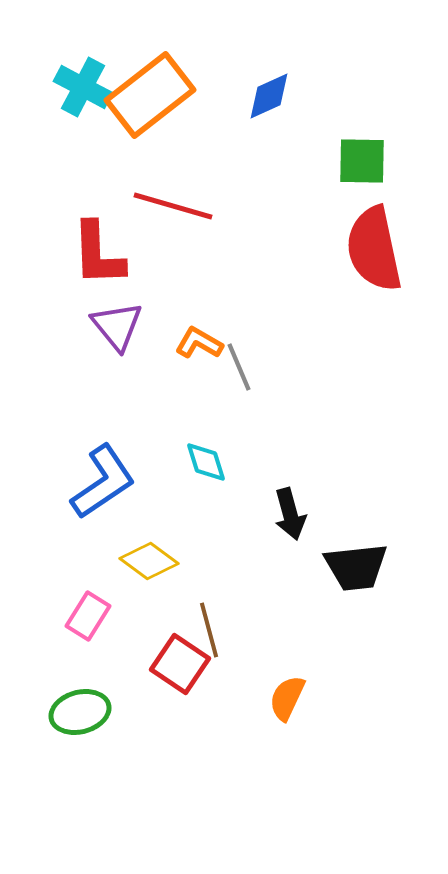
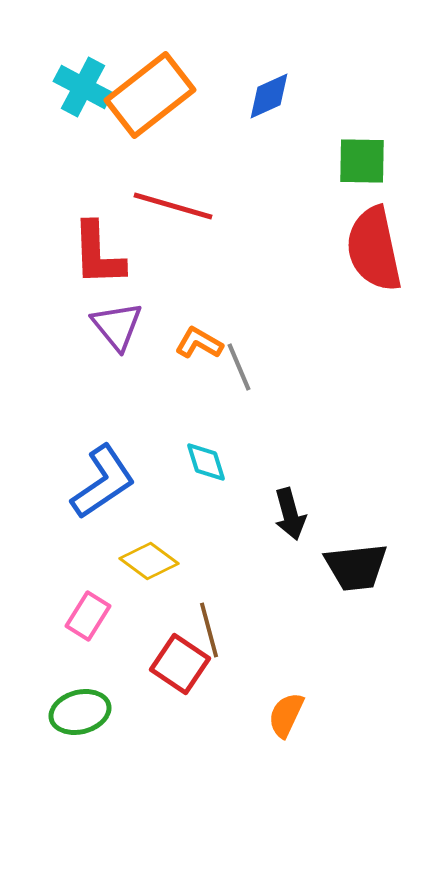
orange semicircle: moved 1 px left, 17 px down
